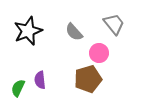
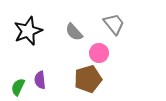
green semicircle: moved 1 px up
